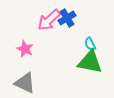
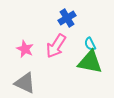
pink arrow: moved 7 px right, 26 px down; rotated 15 degrees counterclockwise
